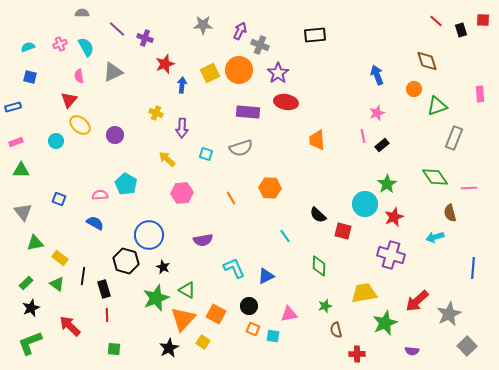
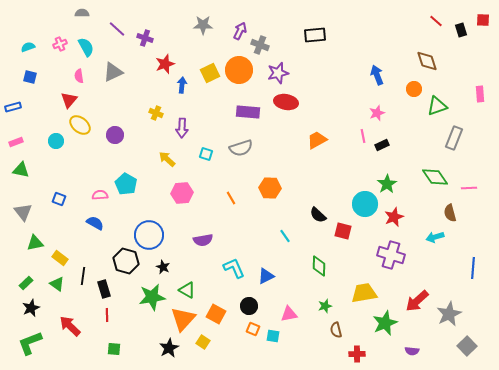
purple star at (278, 73): rotated 20 degrees clockwise
orange trapezoid at (317, 140): rotated 65 degrees clockwise
black rectangle at (382, 145): rotated 16 degrees clockwise
green triangle at (21, 170): rotated 12 degrees clockwise
green star at (156, 298): moved 4 px left, 1 px up; rotated 12 degrees clockwise
